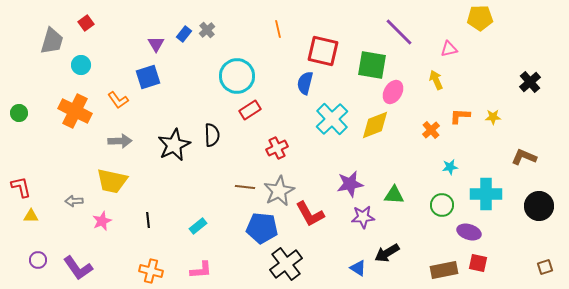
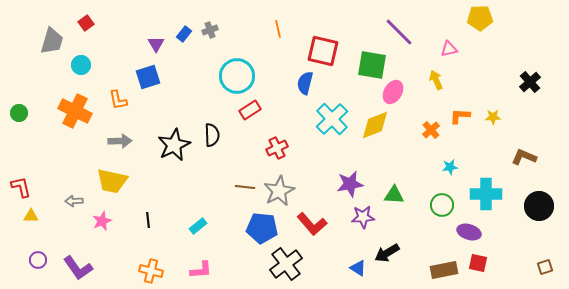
gray cross at (207, 30): moved 3 px right; rotated 21 degrees clockwise
orange L-shape at (118, 100): rotated 25 degrees clockwise
red L-shape at (310, 214): moved 2 px right, 10 px down; rotated 12 degrees counterclockwise
